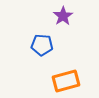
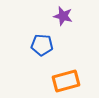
purple star: rotated 24 degrees counterclockwise
